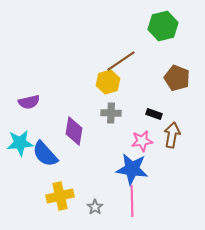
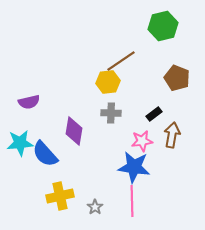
yellow hexagon: rotated 10 degrees clockwise
black rectangle: rotated 56 degrees counterclockwise
blue star: moved 2 px right, 2 px up
